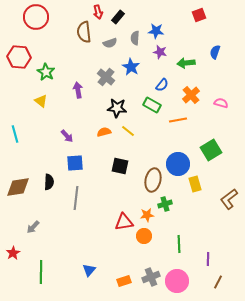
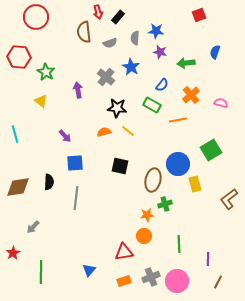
purple arrow at (67, 136): moved 2 px left
red triangle at (124, 222): moved 30 px down
